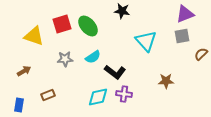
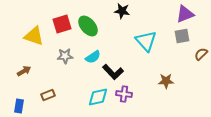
gray star: moved 3 px up
black L-shape: moved 2 px left; rotated 10 degrees clockwise
blue rectangle: moved 1 px down
